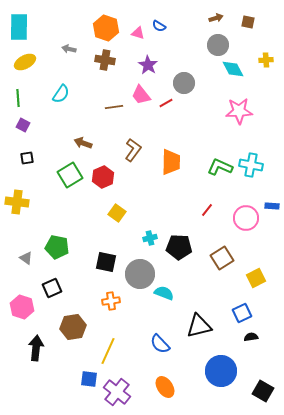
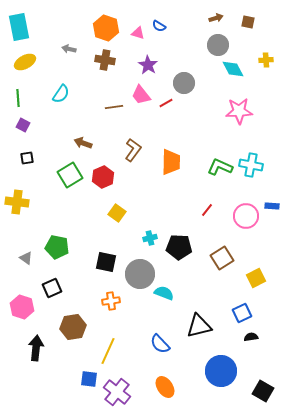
cyan rectangle at (19, 27): rotated 12 degrees counterclockwise
pink circle at (246, 218): moved 2 px up
